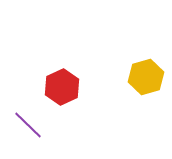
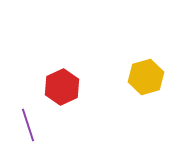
purple line: rotated 28 degrees clockwise
